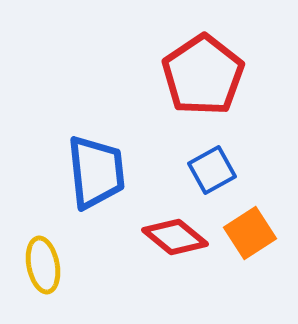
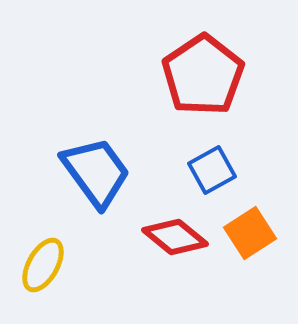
blue trapezoid: rotated 30 degrees counterclockwise
yellow ellipse: rotated 40 degrees clockwise
